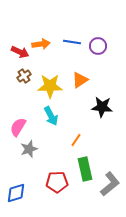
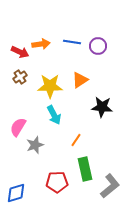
brown cross: moved 4 px left, 1 px down
cyan arrow: moved 3 px right, 1 px up
gray star: moved 6 px right, 4 px up
gray L-shape: moved 2 px down
